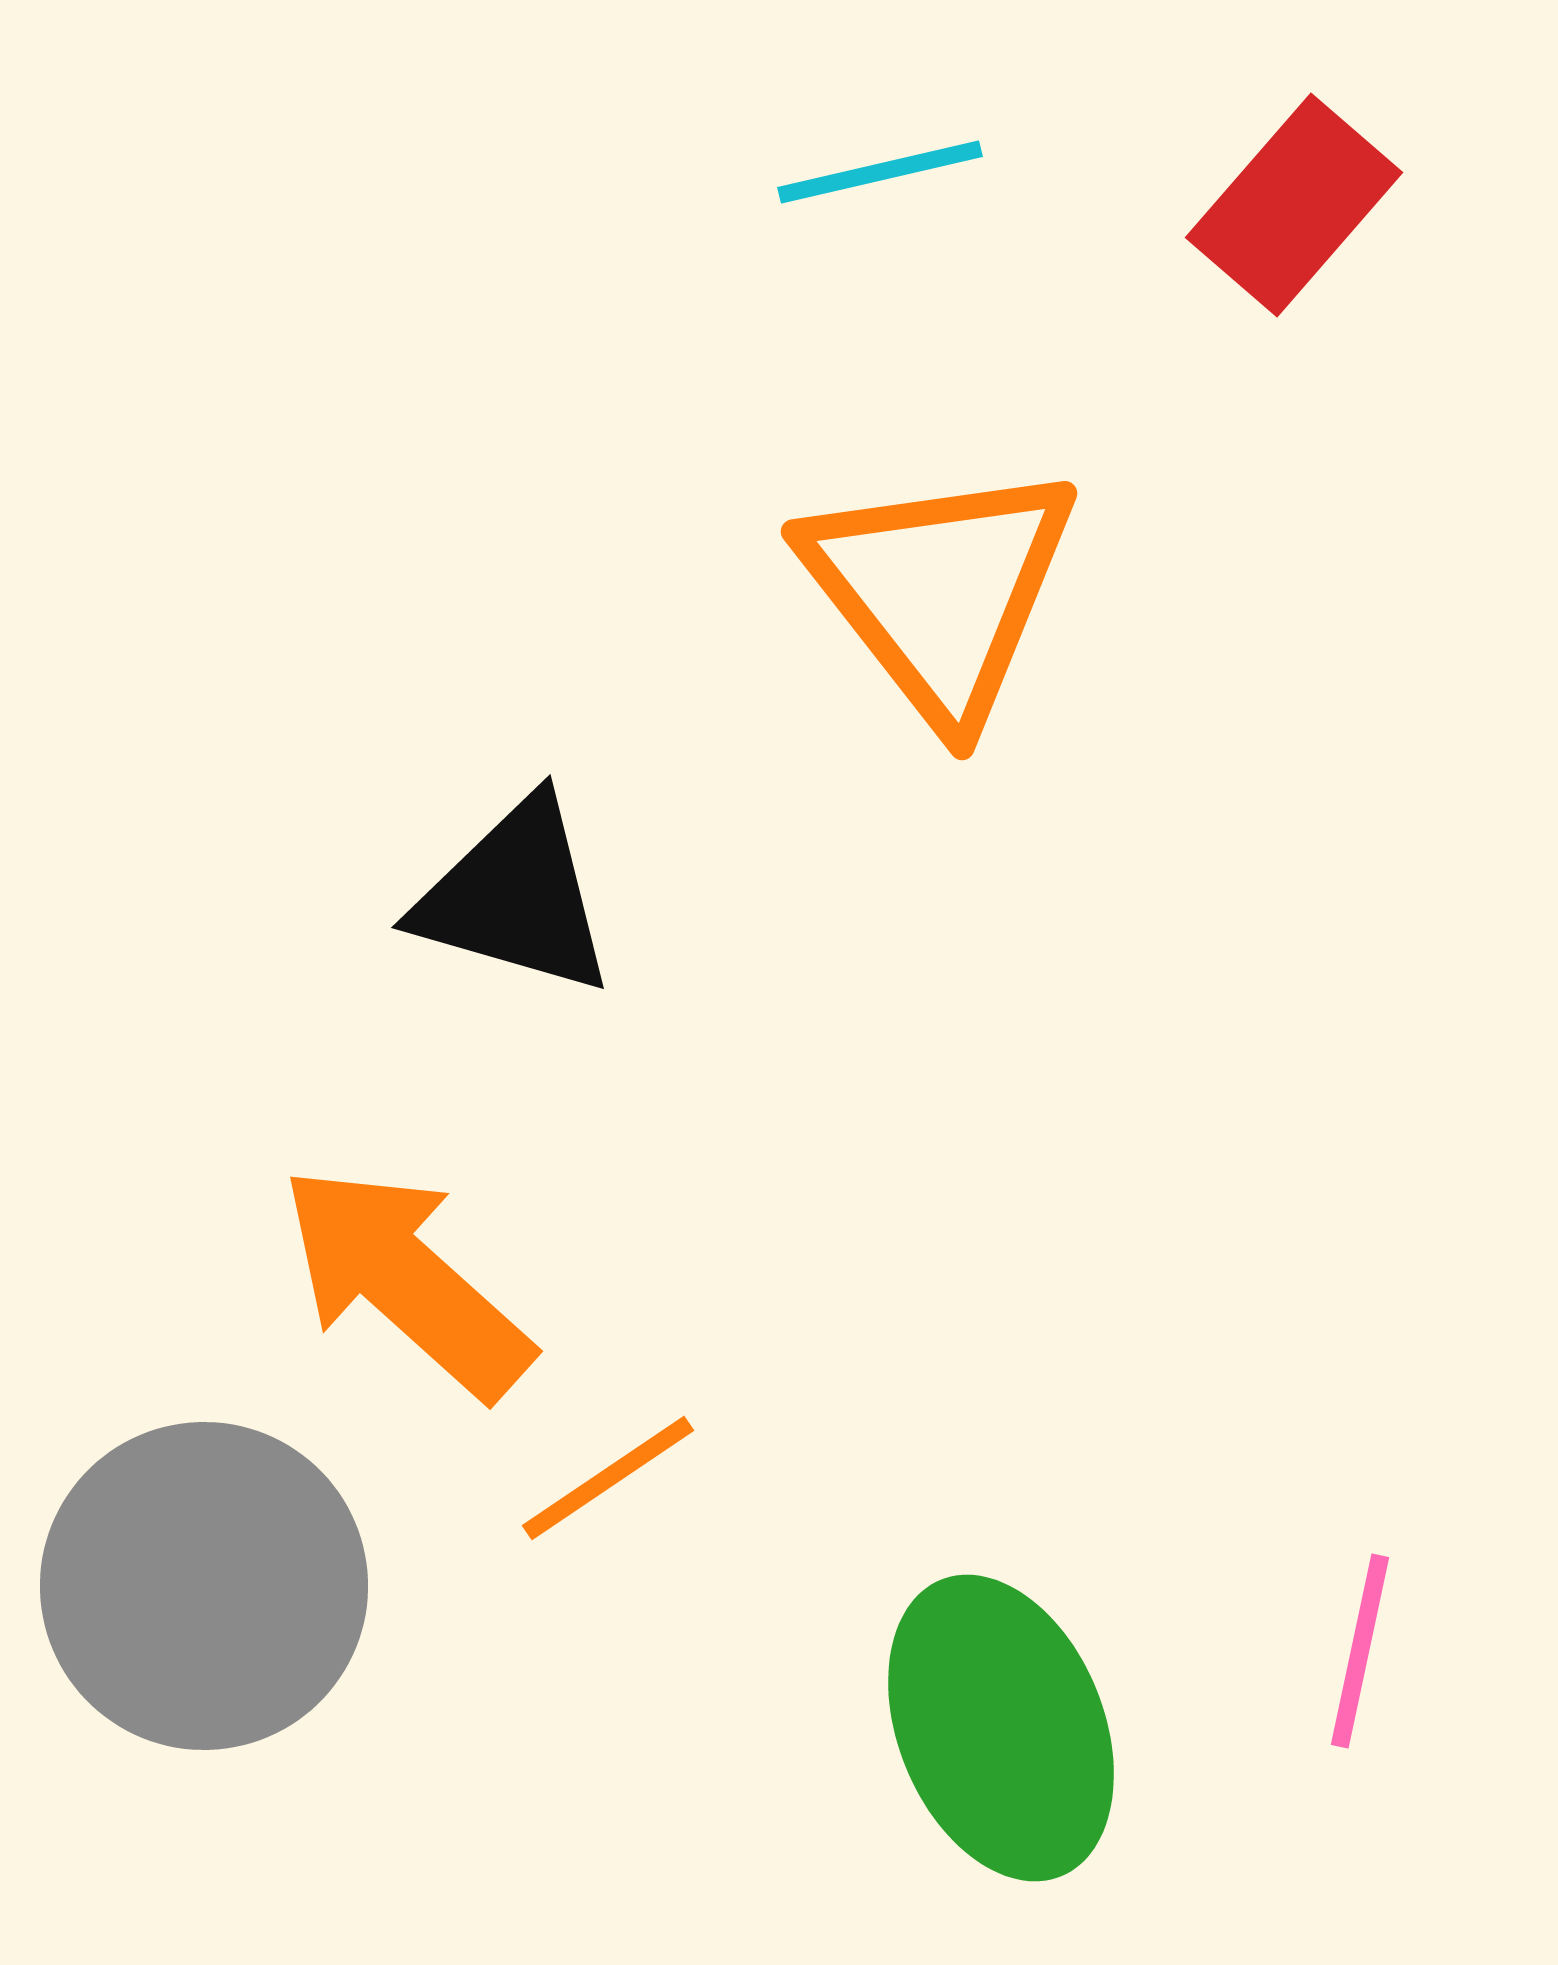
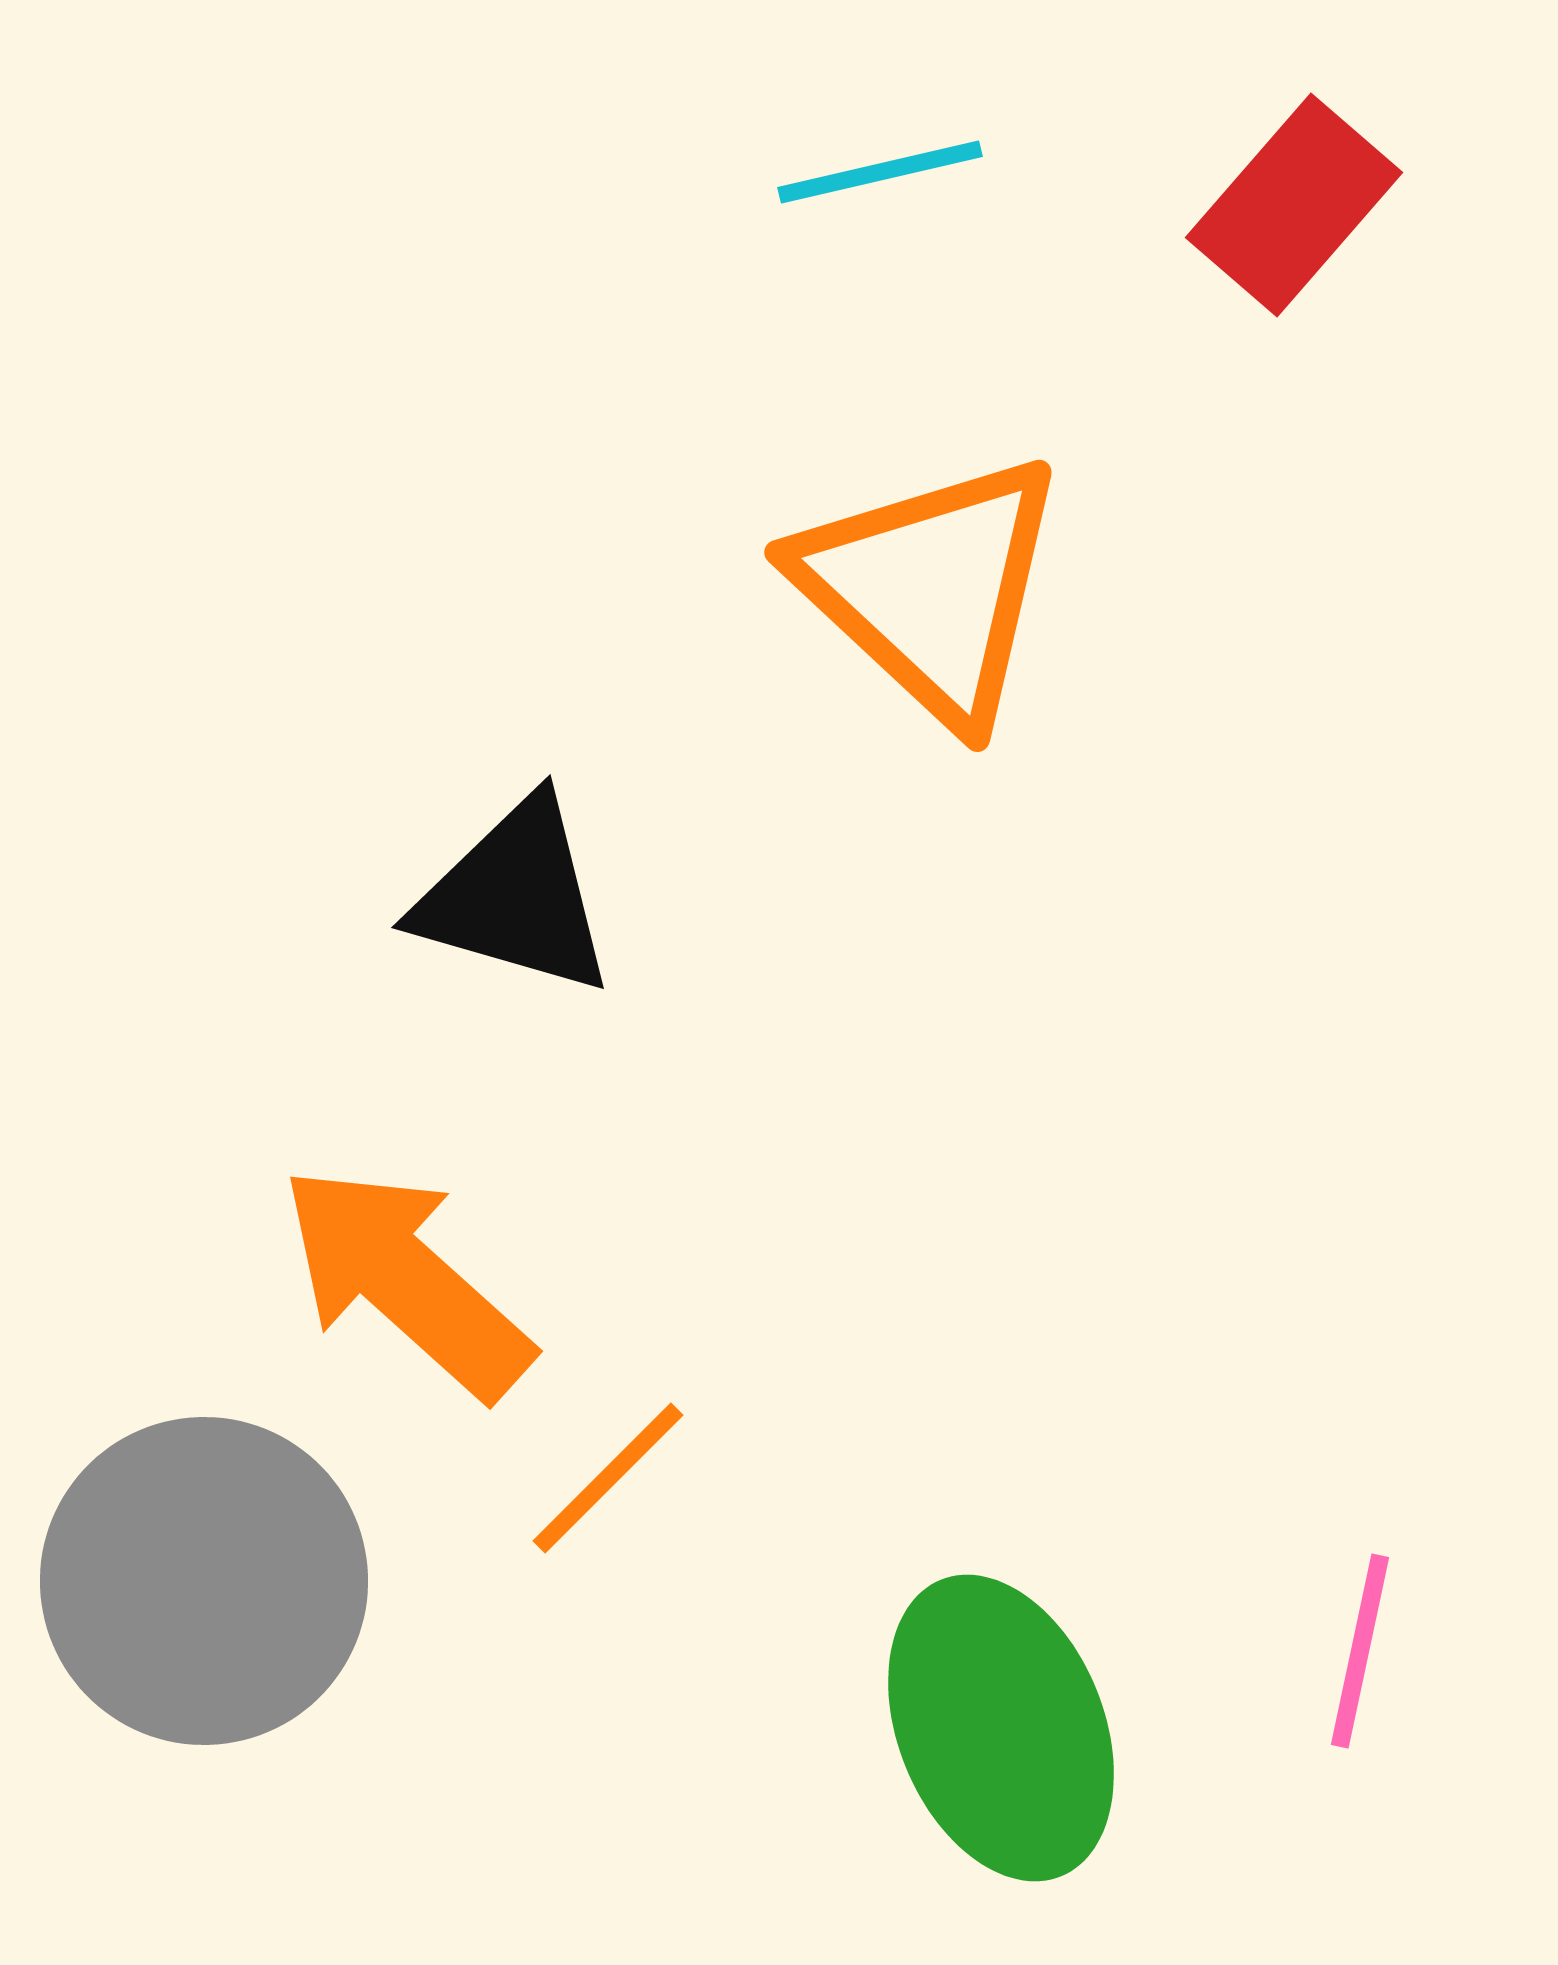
orange triangle: moved 9 px left, 3 px up; rotated 9 degrees counterclockwise
orange line: rotated 11 degrees counterclockwise
gray circle: moved 5 px up
